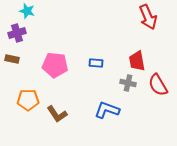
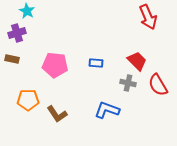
cyan star: rotated 14 degrees clockwise
red trapezoid: rotated 145 degrees clockwise
